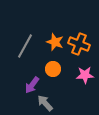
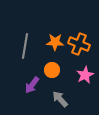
orange star: rotated 18 degrees counterclockwise
gray line: rotated 20 degrees counterclockwise
orange circle: moved 1 px left, 1 px down
pink star: rotated 24 degrees counterclockwise
gray arrow: moved 15 px right, 4 px up
